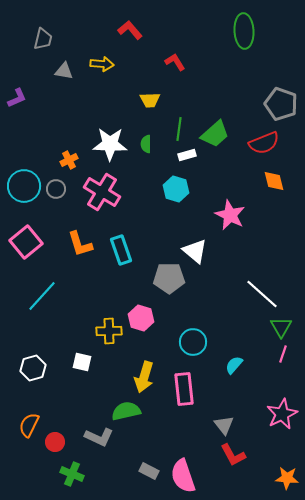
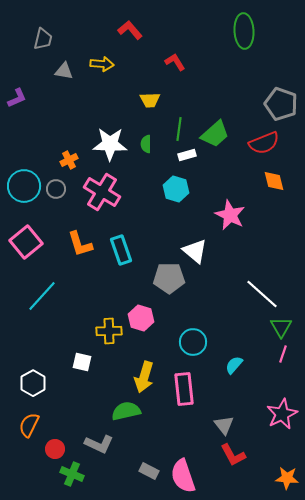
white hexagon at (33, 368): moved 15 px down; rotated 15 degrees counterclockwise
gray L-shape at (99, 437): moved 7 px down
red circle at (55, 442): moved 7 px down
